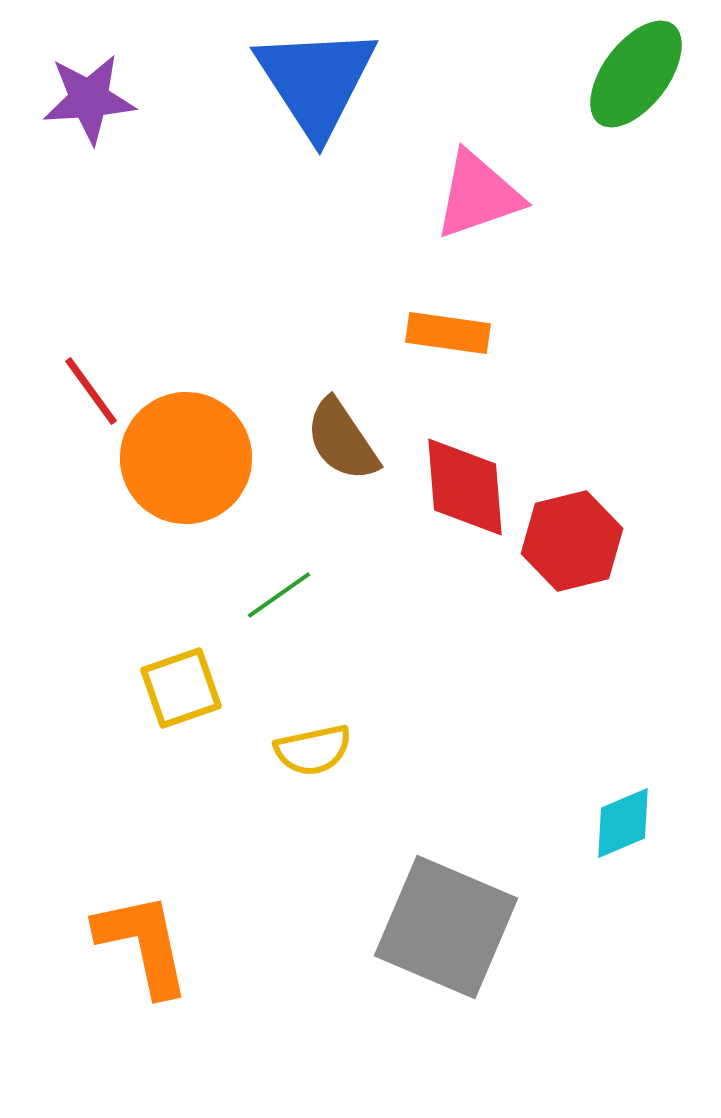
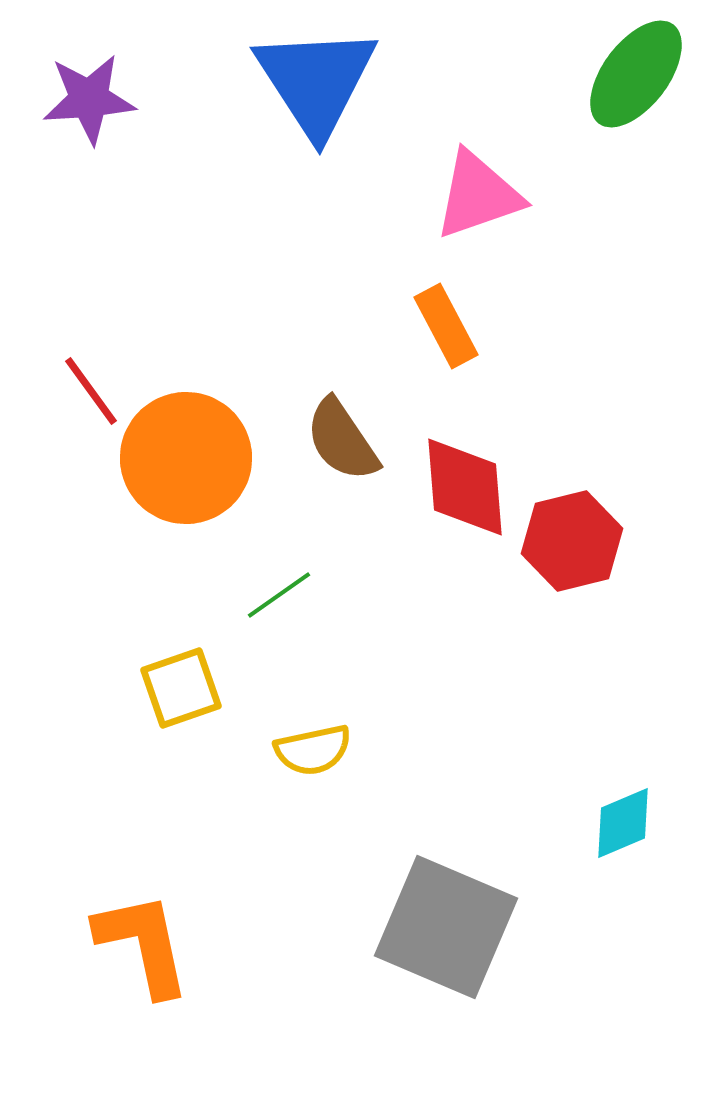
orange rectangle: moved 2 px left, 7 px up; rotated 54 degrees clockwise
